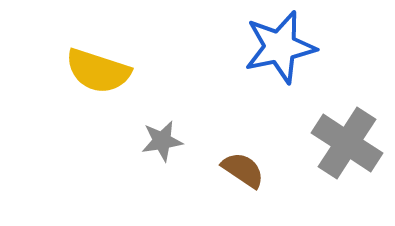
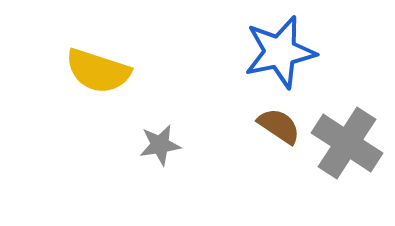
blue star: moved 5 px down
gray star: moved 2 px left, 4 px down
brown semicircle: moved 36 px right, 44 px up
